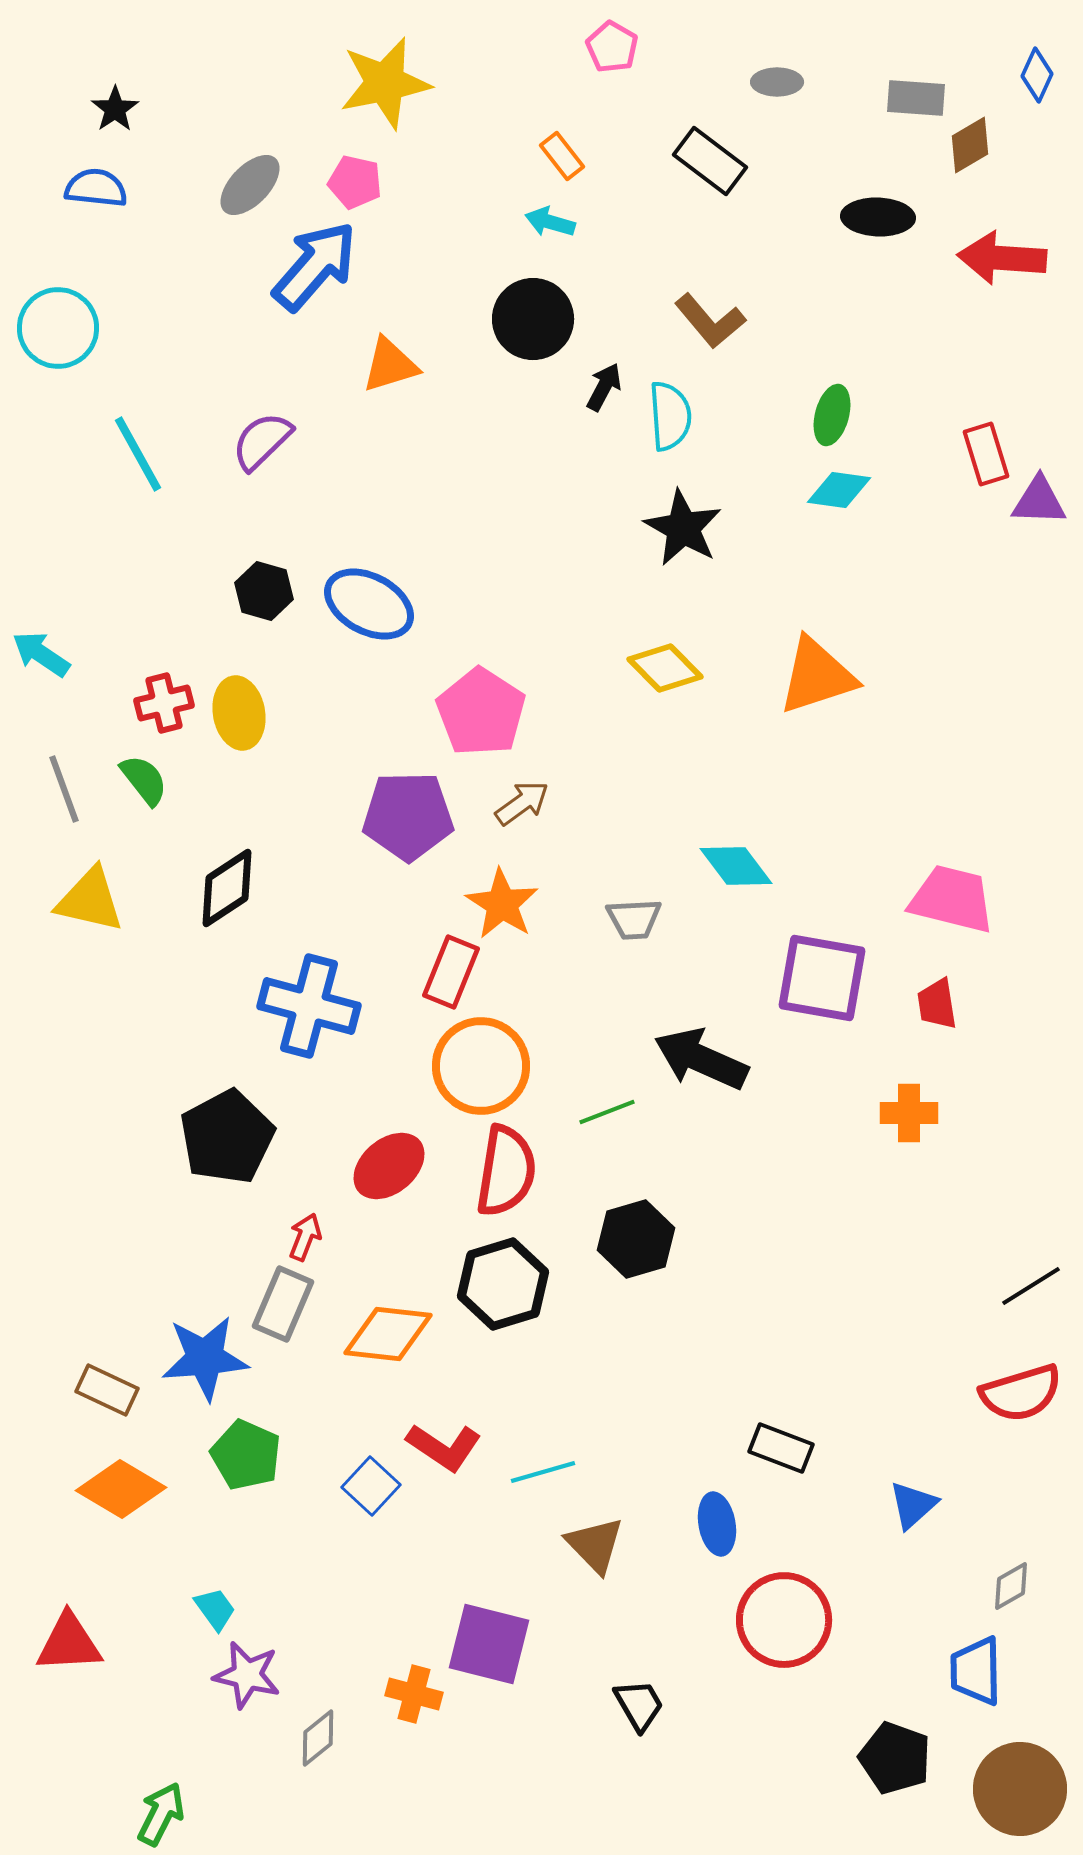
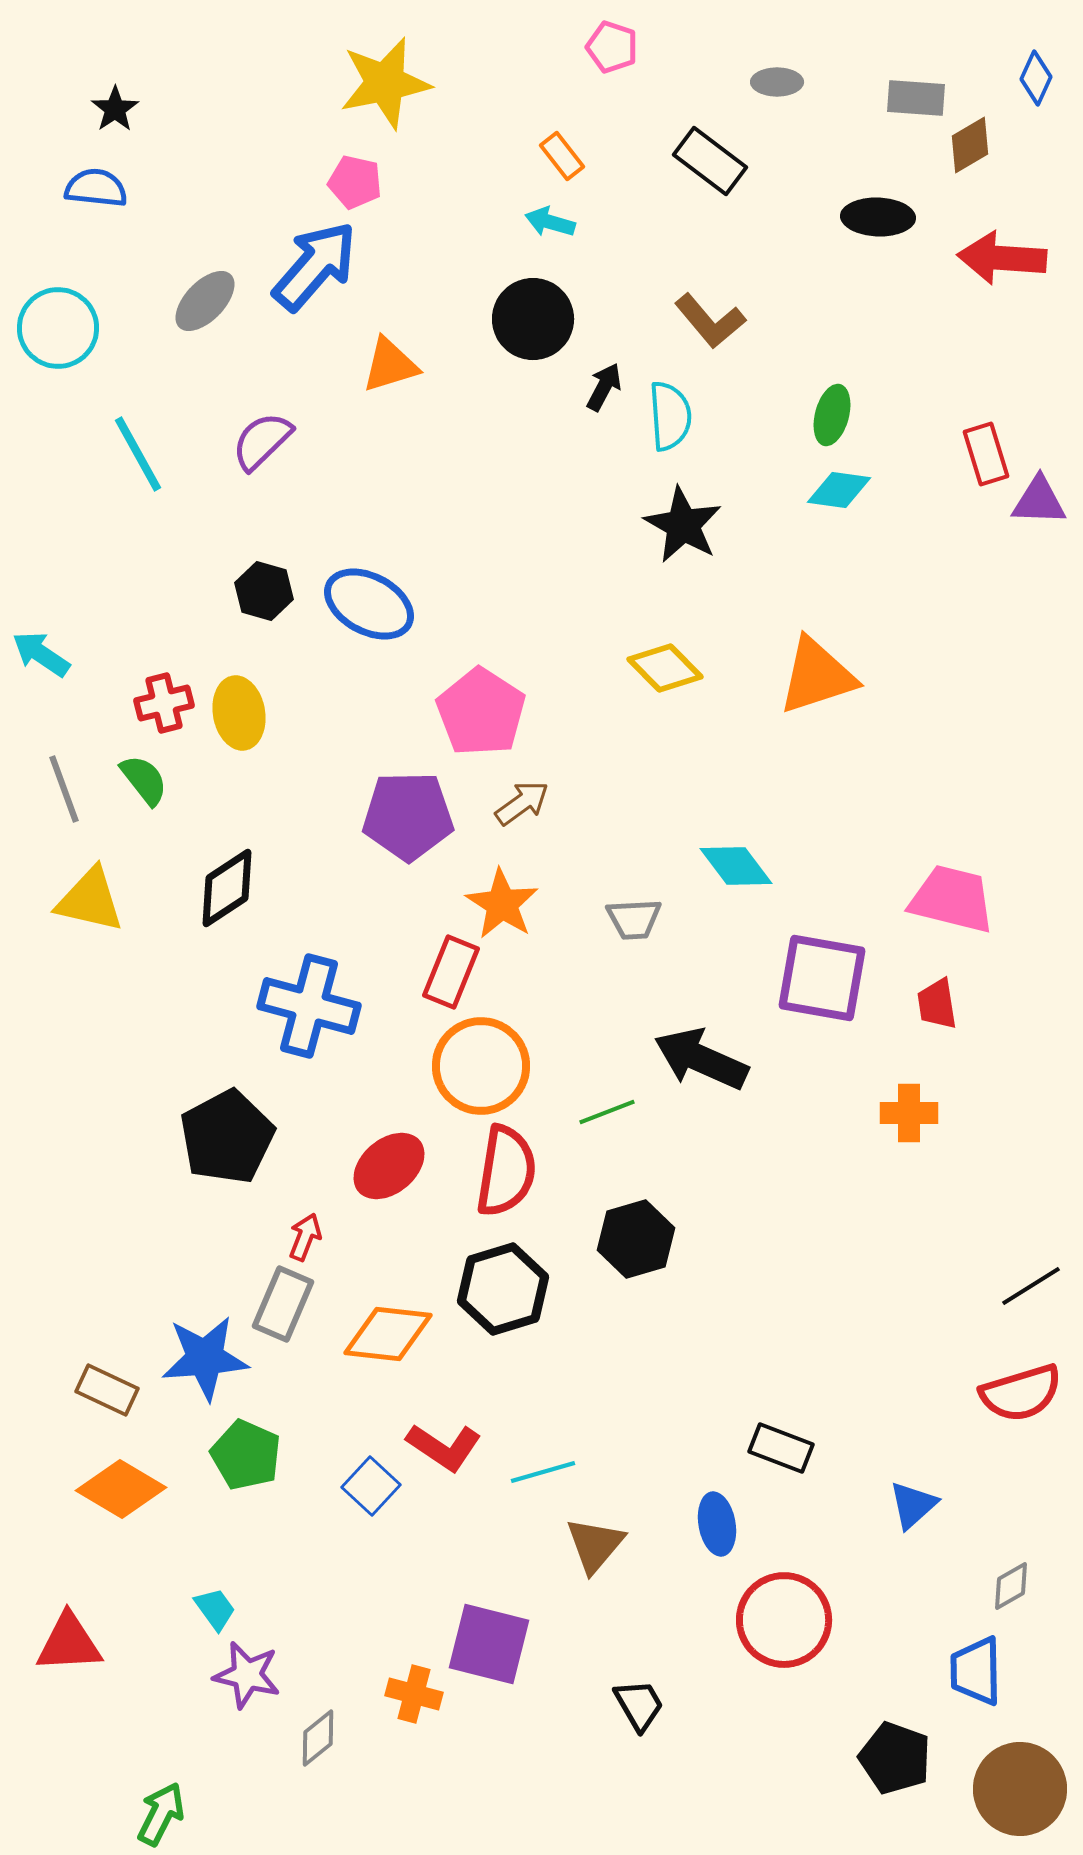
pink pentagon at (612, 47): rotated 12 degrees counterclockwise
blue diamond at (1037, 75): moved 1 px left, 3 px down
gray ellipse at (250, 185): moved 45 px left, 116 px down
black star at (683, 528): moved 3 px up
black hexagon at (503, 1284): moved 5 px down
brown triangle at (595, 1545): rotated 24 degrees clockwise
